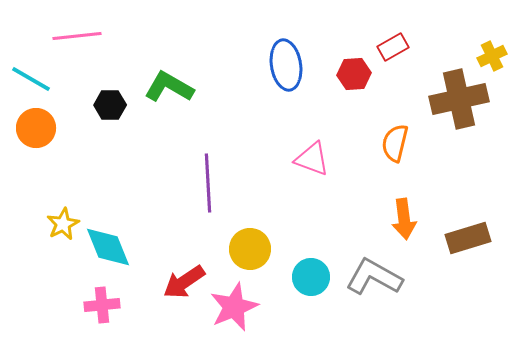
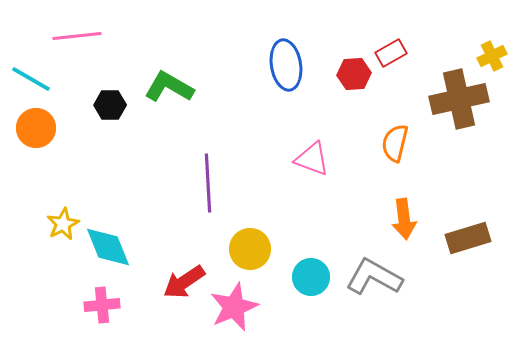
red rectangle: moved 2 px left, 6 px down
